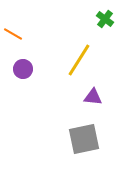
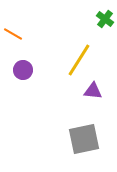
purple circle: moved 1 px down
purple triangle: moved 6 px up
